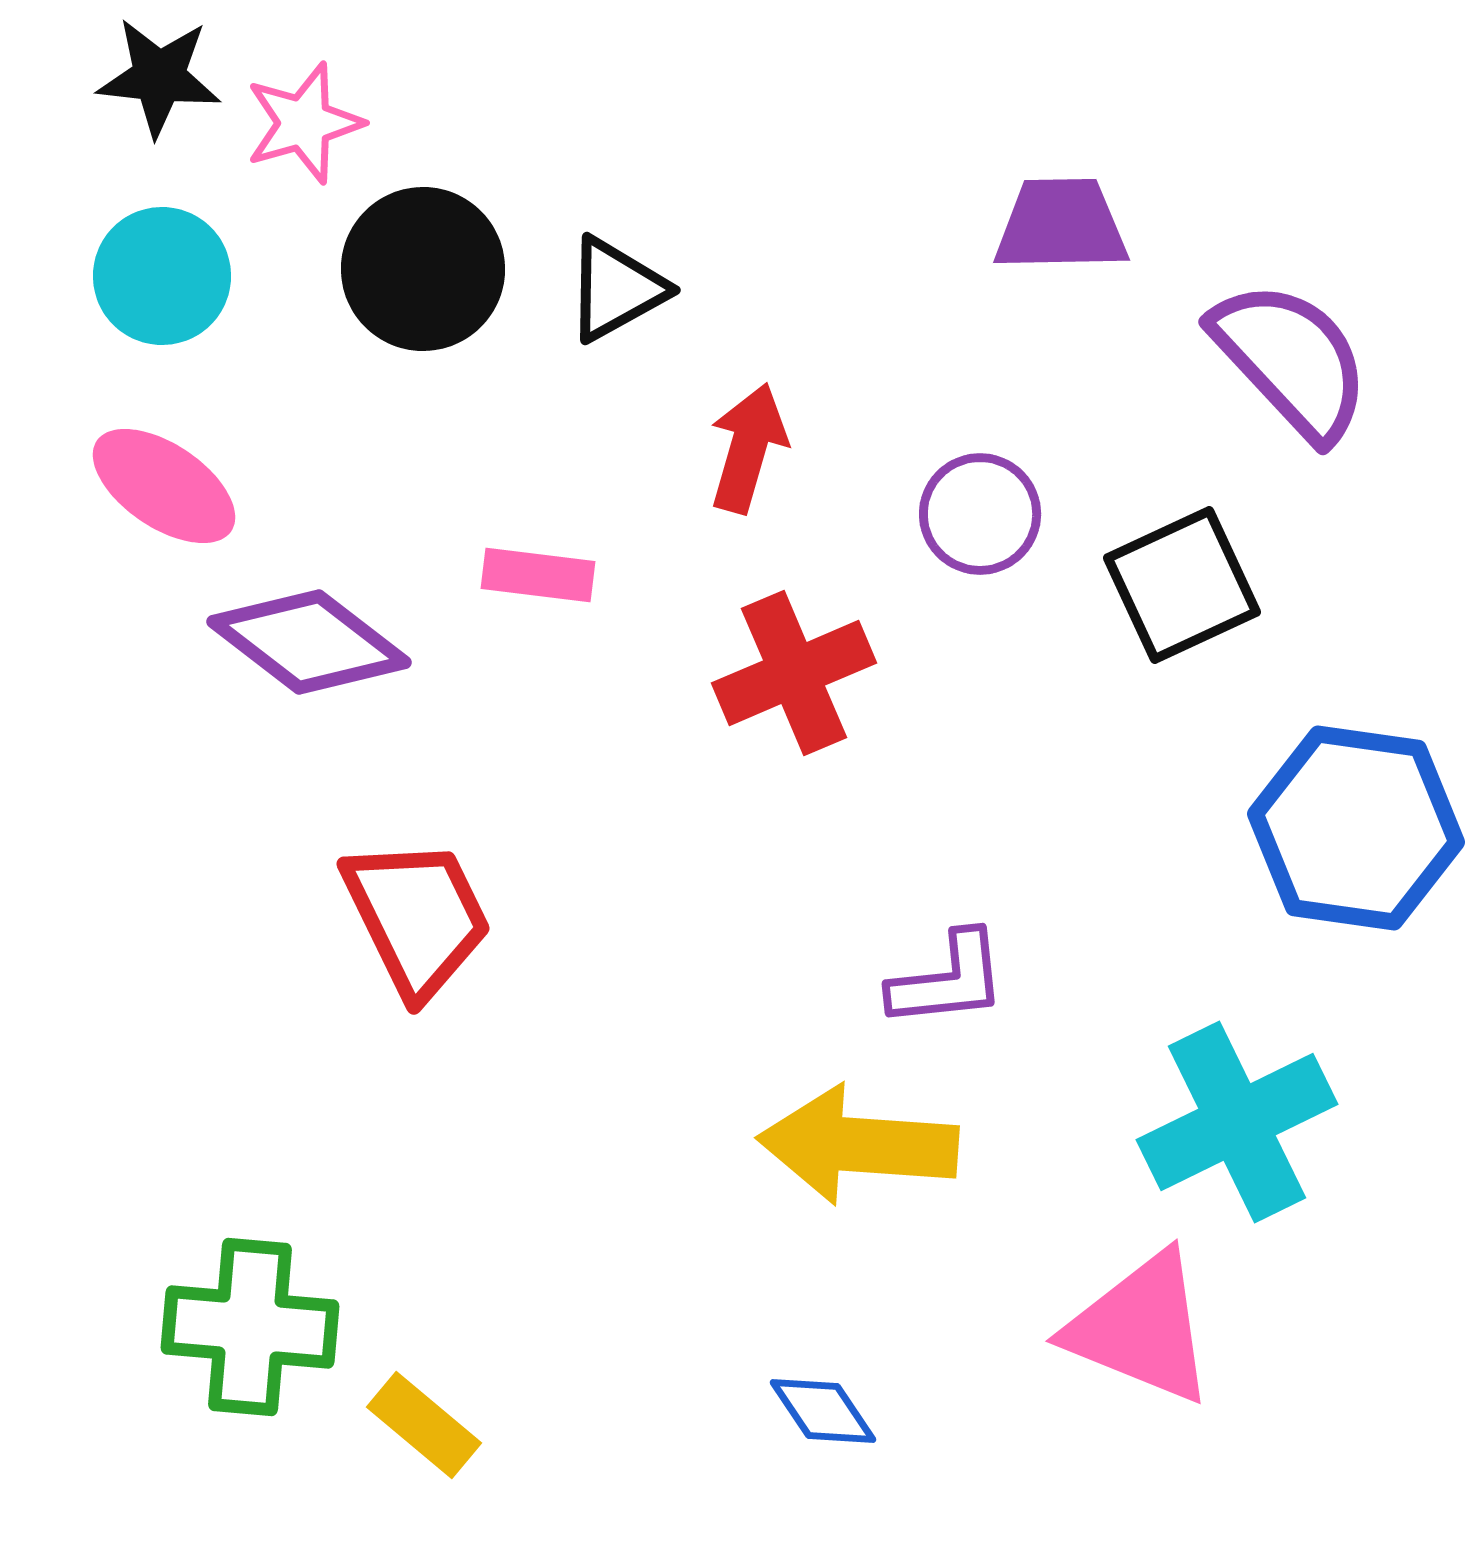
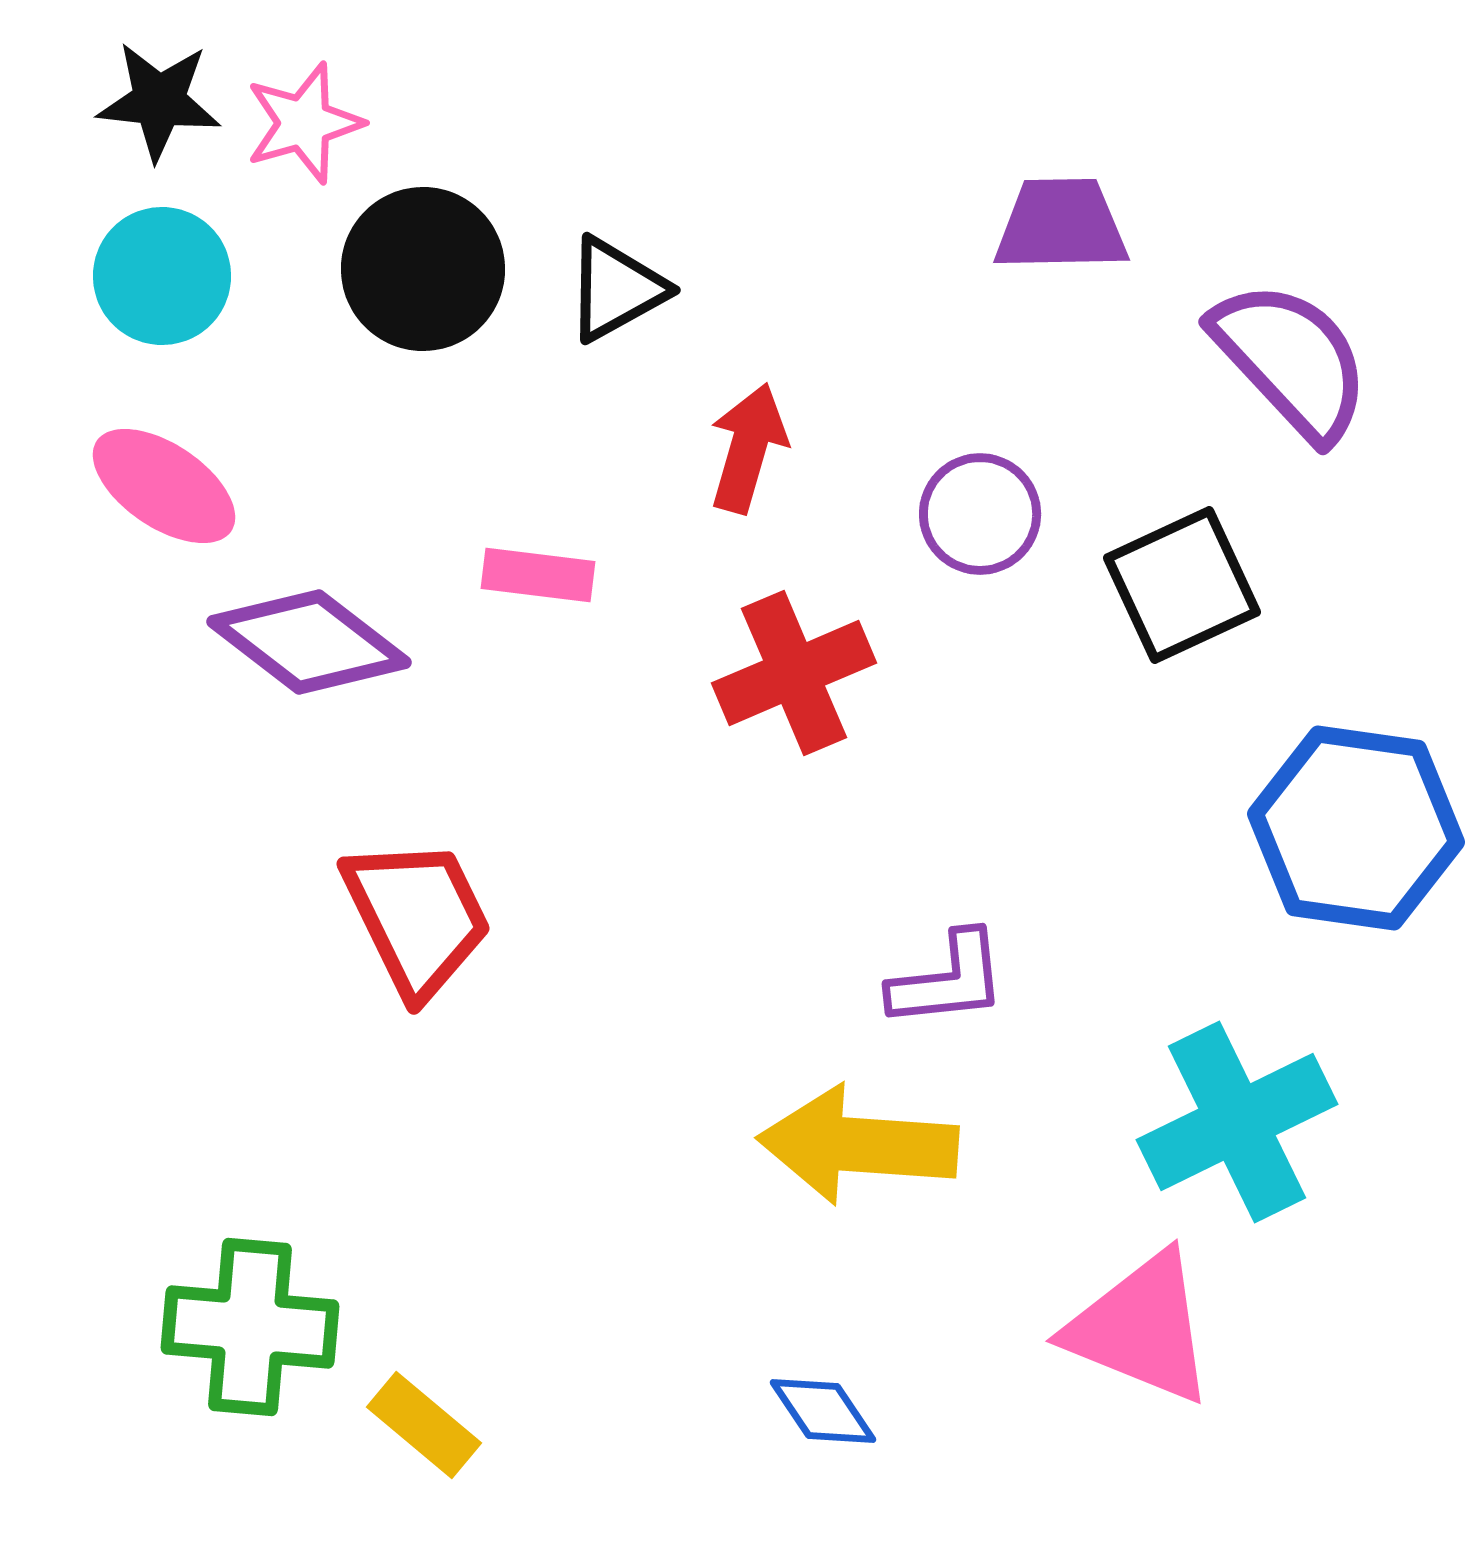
black star: moved 24 px down
